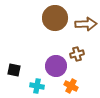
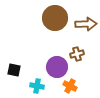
purple circle: moved 1 px right, 1 px down
orange cross: moved 1 px left
